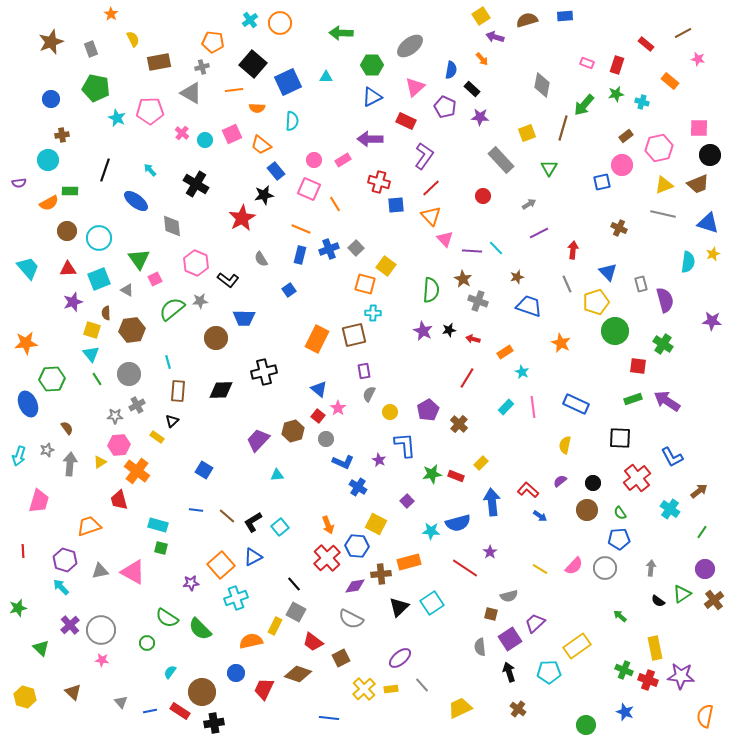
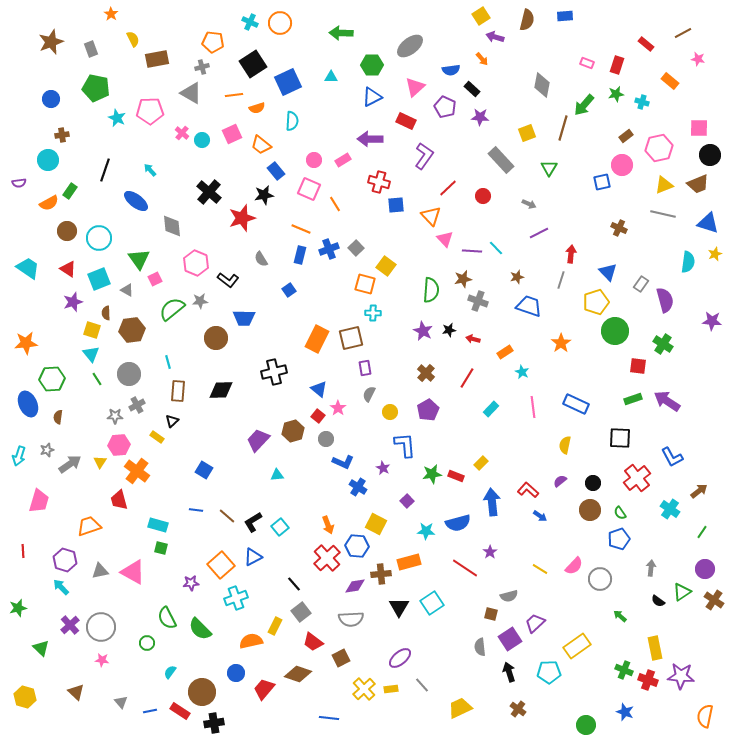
cyan cross at (250, 20): moved 2 px down; rotated 28 degrees counterclockwise
brown semicircle at (527, 20): rotated 120 degrees clockwise
brown rectangle at (159, 62): moved 2 px left, 3 px up
black square at (253, 64): rotated 16 degrees clockwise
blue semicircle at (451, 70): rotated 72 degrees clockwise
cyan triangle at (326, 77): moved 5 px right
orange line at (234, 90): moved 5 px down
orange semicircle at (257, 108): rotated 21 degrees counterclockwise
cyan circle at (205, 140): moved 3 px left
black cross at (196, 184): moved 13 px right, 8 px down; rotated 10 degrees clockwise
red line at (431, 188): moved 17 px right
green rectangle at (70, 191): rotated 56 degrees counterclockwise
gray arrow at (529, 204): rotated 56 degrees clockwise
red star at (242, 218): rotated 12 degrees clockwise
red arrow at (573, 250): moved 2 px left, 4 px down
yellow star at (713, 254): moved 2 px right
cyan trapezoid at (28, 268): rotated 15 degrees counterclockwise
red triangle at (68, 269): rotated 36 degrees clockwise
brown star at (463, 279): rotated 30 degrees clockwise
gray line at (567, 284): moved 6 px left, 4 px up; rotated 42 degrees clockwise
gray rectangle at (641, 284): rotated 49 degrees clockwise
brown square at (354, 335): moved 3 px left, 3 px down
orange star at (561, 343): rotated 12 degrees clockwise
purple rectangle at (364, 371): moved 1 px right, 3 px up
black cross at (264, 372): moved 10 px right
cyan rectangle at (506, 407): moved 15 px left, 2 px down
brown cross at (459, 424): moved 33 px left, 51 px up
brown semicircle at (67, 428): moved 9 px left, 11 px up; rotated 136 degrees counterclockwise
purple star at (379, 460): moved 4 px right, 8 px down
yellow triangle at (100, 462): rotated 24 degrees counterclockwise
gray arrow at (70, 464): rotated 50 degrees clockwise
brown circle at (587, 510): moved 3 px right
cyan star at (431, 531): moved 5 px left
blue pentagon at (619, 539): rotated 15 degrees counterclockwise
gray circle at (605, 568): moved 5 px left, 11 px down
green triangle at (682, 594): moved 2 px up
brown cross at (714, 600): rotated 18 degrees counterclockwise
black triangle at (399, 607): rotated 15 degrees counterclockwise
gray square at (296, 612): moved 5 px right; rotated 24 degrees clockwise
green semicircle at (167, 618): rotated 30 degrees clockwise
gray semicircle at (351, 619): rotated 30 degrees counterclockwise
gray circle at (101, 630): moved 3 px up
red trapezoid at (264, 689): rotated 15 degrees clockwise
brown triangle at (73, 692): moved 3 px right
